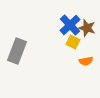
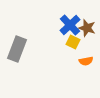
gray rectangle: moved 2 px up
